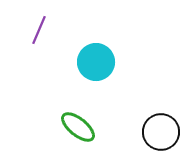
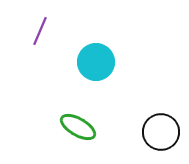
purple line: moved 1 px right, 1 px down
green ellipse: rotated 9 degrees counterclockwise
